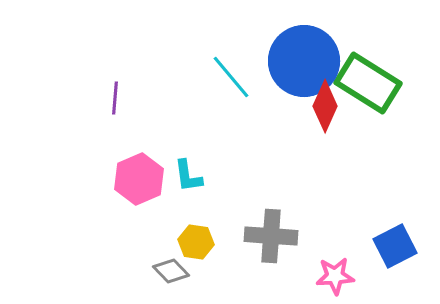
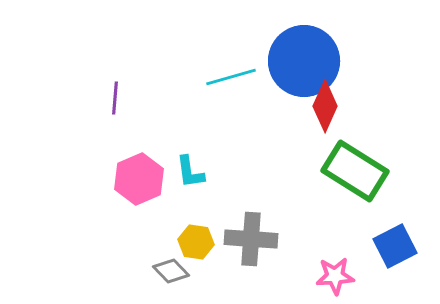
cyan line: rotated 66 degrees counterclockwise
green rectangle: moved 13 px left, 88 px down
cyan L-shape: moved 2 px right, 4 px up
gray cross: moved 20 px left, 3 px down
